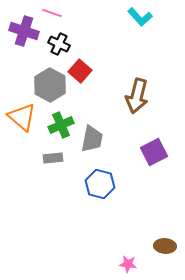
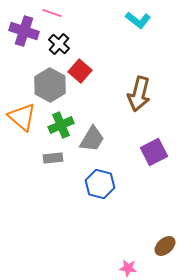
cyan L-shape: moved 2 px left, 3 px down; rotated 10 degrees counterclockwise
black cross: rotated 15 degrees clockwise
brown arrow: moved 2 px right, 2 px up
gray trapezoid: rotated 20 degrees clockwise
brown ellipse: rotated 45 degrees counterclockwise
pink star: moved 4 px down
